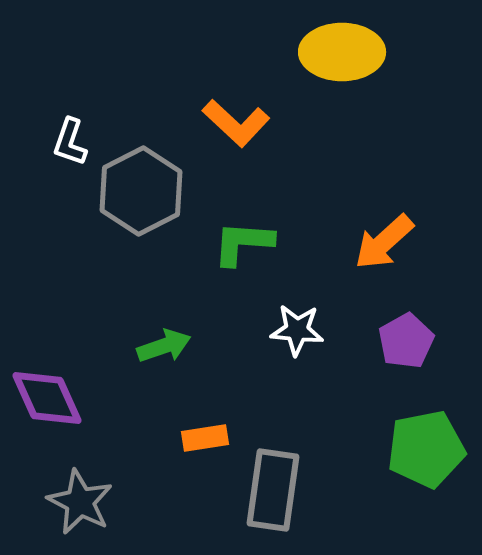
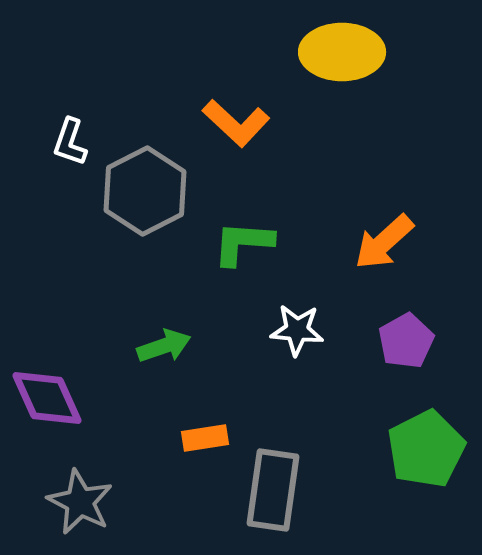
gray hexagon: moved 4 px right
green pentagon: rotated 16 degrees counterclockwise
